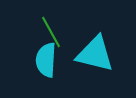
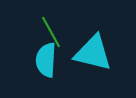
cyan triangle: moved 2 px left, 1 px up
